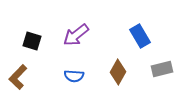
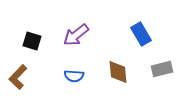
blue rectangle: moved 1 px right, 2 px up
brown diamond: rotated 35 degrees counterclockwise
